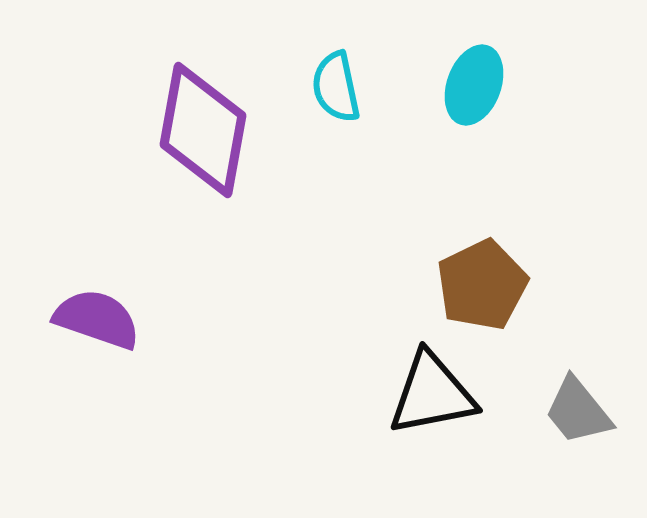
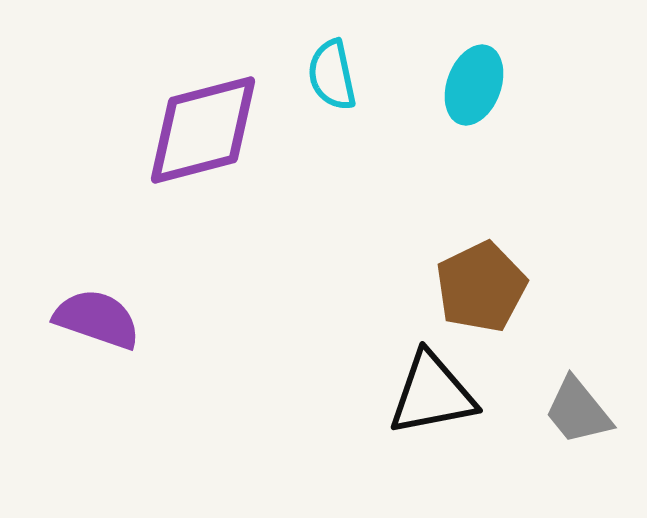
cyan semicircle: moved 4 px left, 12 px up
purple diamond: rotated 65 degrees clockwise
brown pentagon: moved 1 px left, 2 px down
